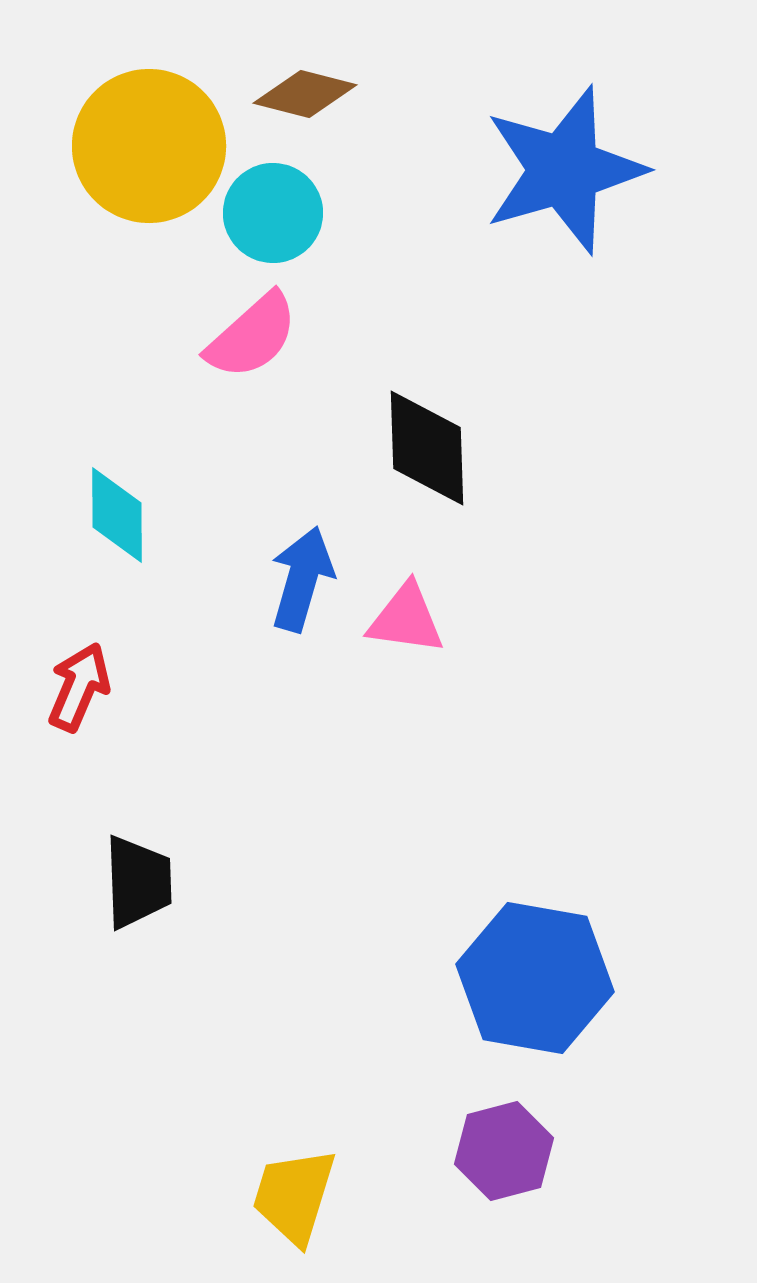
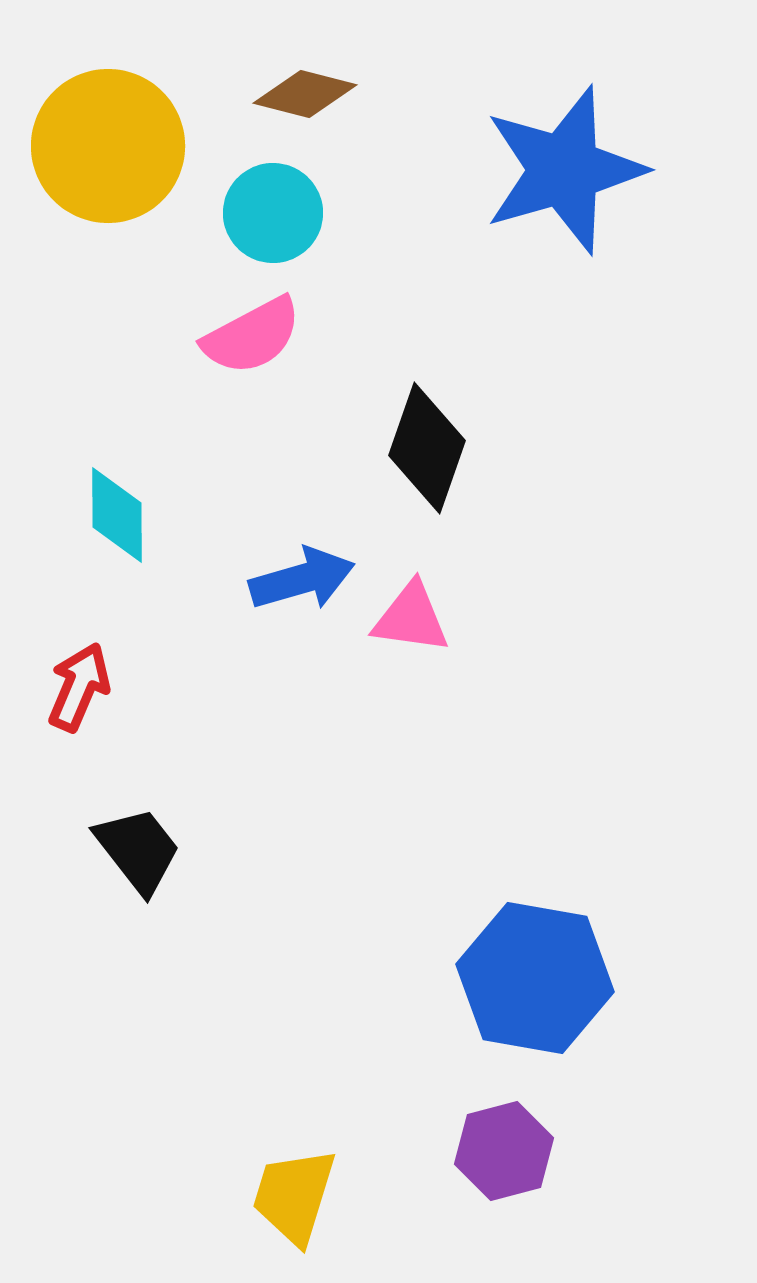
yellow circle: moved 41 px left
pink semicircle: rotated 14 degrees clockwise
black diamond: rotated 21 degrees clockwise
blue arrow: rotated 58 degrees clockwise
pink triangle: moved 5 px right, 1 px up
black trapezoid: moved 32 px up; rotated 36 degrees counterclockwise
